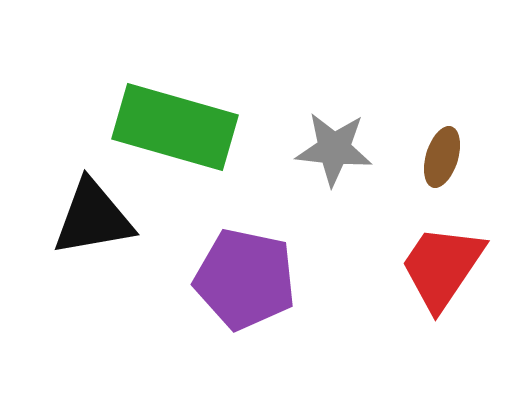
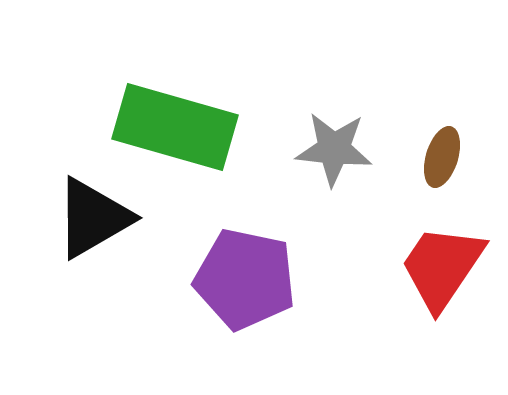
black triangle: rotated 20 degrees counterclockwise
